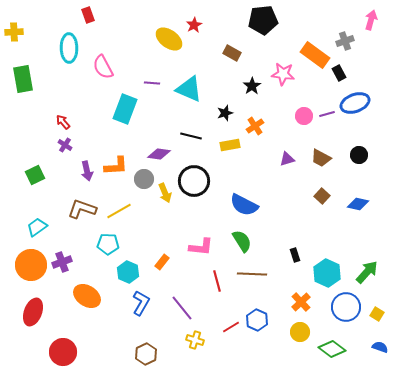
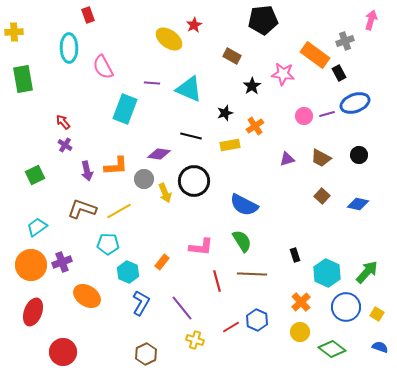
brown rectangle at (232, 53): moved 3 px down
